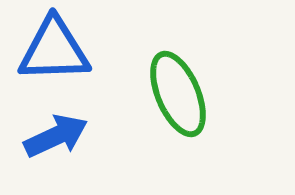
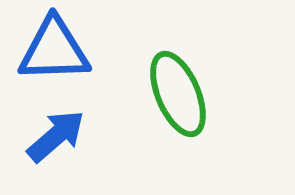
blue arrow: rotated 16 degrees counterclockwise
